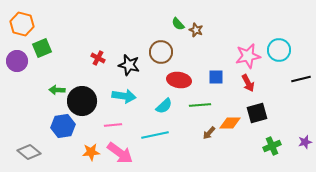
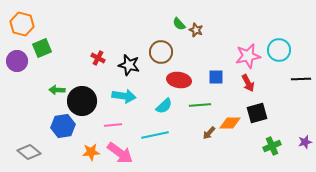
green semicircle: moved 1 px right
black line: rotated 12 degrees clockwise
